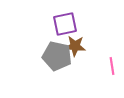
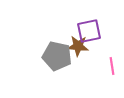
purple square: moved 24 px right, 7 px down
brown star: moved 3 px right
